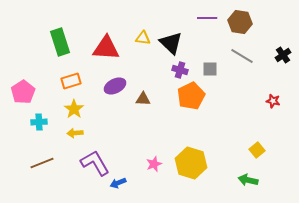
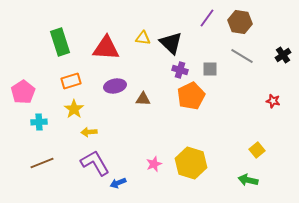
purple line: rotated 54 degrees counterclockwise
purple ellipse: rotated 15 degrees clockwise
yellow arrow: moved 14 px right, 1 px up
